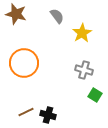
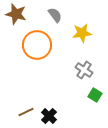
gray semicircle: moved 2 px left, 1 px up
yellow star: rotated 24 degrees clockwise
orange circle: moved 13 px right, 18 px up
gray cross: rotated 18 degrees clockwise
black cross: moved 1 px right, 1 px down; rotated 28 degrees clockwise
